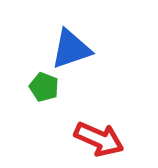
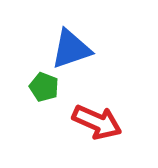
red arrow: moved 2 px left, 17 px up
